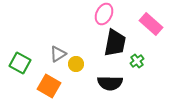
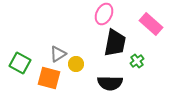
orange square: moved 8 px up; rotated 15 degrees counterclockwise
